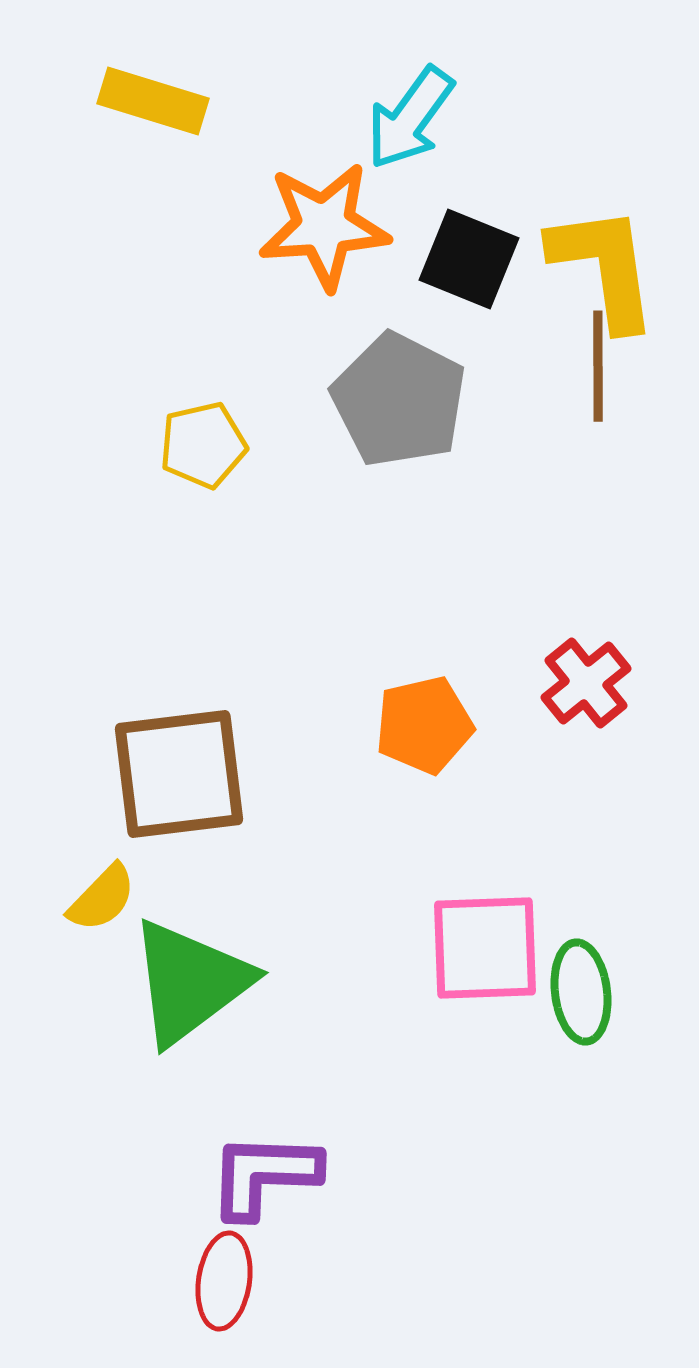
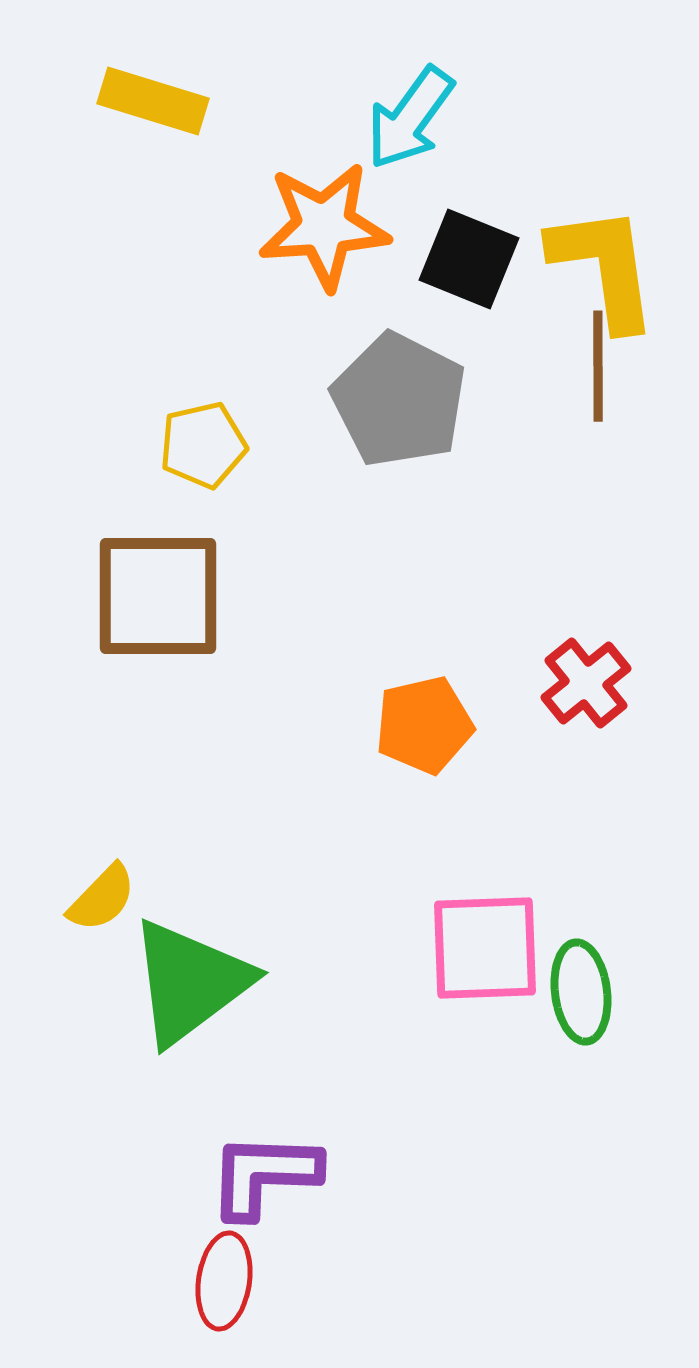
brown square: moved 21 px left, 178 px up; rotated 7 degrees clockwise
